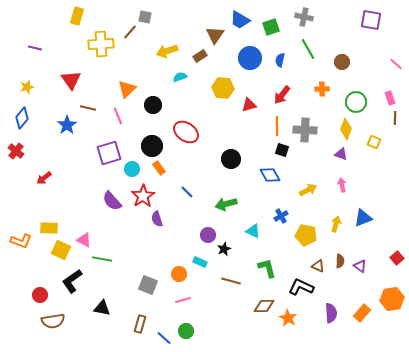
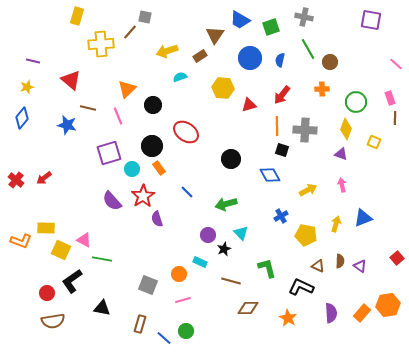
purple line at (35, 48): moved 2 px left, 13 px down
brown circle at (342, 62): moved 12 px left
red triangle at (71, 80): rotated 15 degrees counterclockwise
blue star at (67, 125): rotated 24 degrees counterclockwise
red cross at (16, 151): moved 29 px down
yellow rectangle at (49, 228): moved 3 px left
cyan triangle at (253, 231): moved 12 px left, 2 px down; rotated 21 degrees clockwise
red circle at (40, 295): moved 7 px right, 2 px up
orange hexagon at (392, 299): moved 4 px left, 6 px down
brown diamond at (264, 306): moved 16 px left, 2 px down
